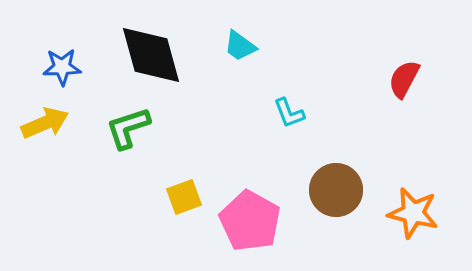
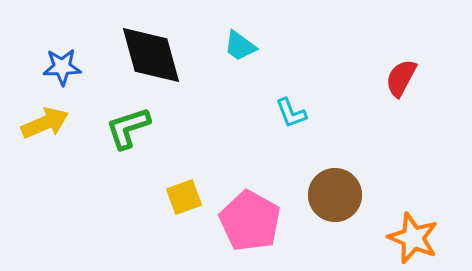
red semicircle: moved 3 px left, 1 px up
cyan L-shape: moved 2 px right
brown circle: moved 1 px left, 5 px down
orange star: moved 25 px down; rotated 9 degrees clockwise
